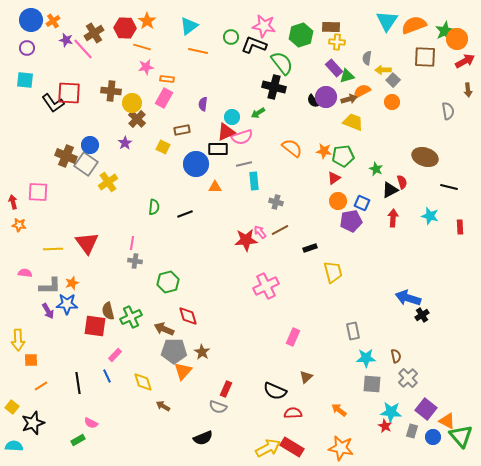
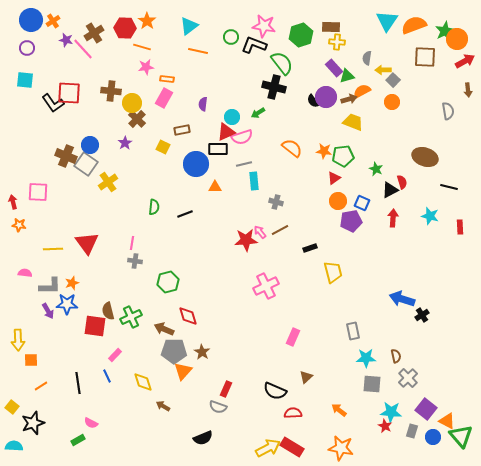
blue arrow at (408, 298): moved 6 px left, 1 px down
